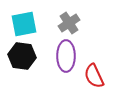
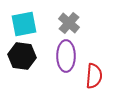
gray cross: rotated 15 degrees counterclockwise
red semicircle: rotated 150 degrees counterclockwise
